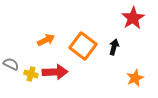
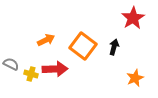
red arrow: moved 3 px up
